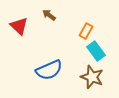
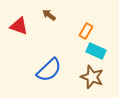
red triangle: rotated 24 degrees counterclockwise
cyan rectangle: rotated 30 degrees counterclockwise
blue semicircle: rotated 20 degrees counterclockwise
